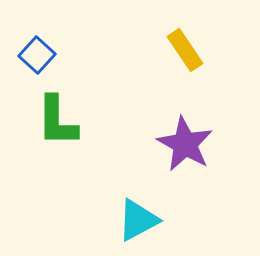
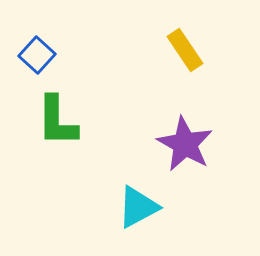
cyan triangle: moved 13 px up
